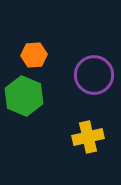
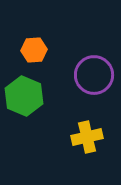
orange hexagon: moved 5 px up
yellow cross: moved 1 px left
